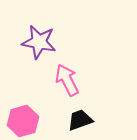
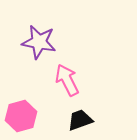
pink hexagon: moved 2 px left, 5 px up
